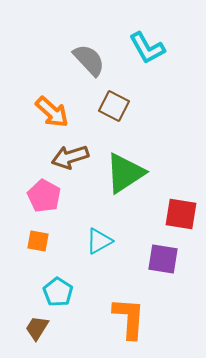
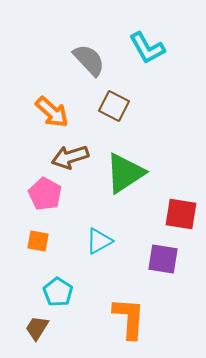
pink pentagon: moved 1 px right, 2 px up
